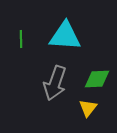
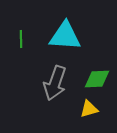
yellow triangle: moved 1 px right, 1 px down; rotated 36 degrees clockwise
